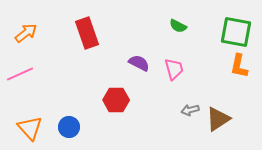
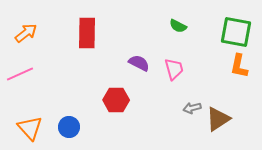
red rectangle: rotated 20 degrees clockwise
gray arrow: moved 2 px right, 2 px up
